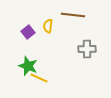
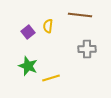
brown line: moved 7 px right
yellow line: moved 12 px right; rotated 42 degrees counterclockwise
